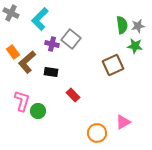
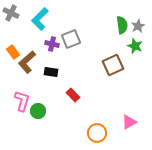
gray star: rotated 16 degrees counterclockwise
gray square: rotated 30 degrees clockwise
green star: rotated 14 degrees clockwise
pink triangle: moved 6 px right
